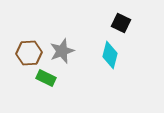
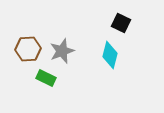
brown hexagon: moved 1 px left, 4 px up
